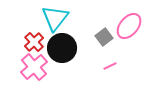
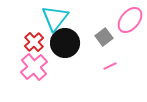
pink ellipse: moved 1 px right, 6 px up
black circle: moved 3 px right, 5 px up
